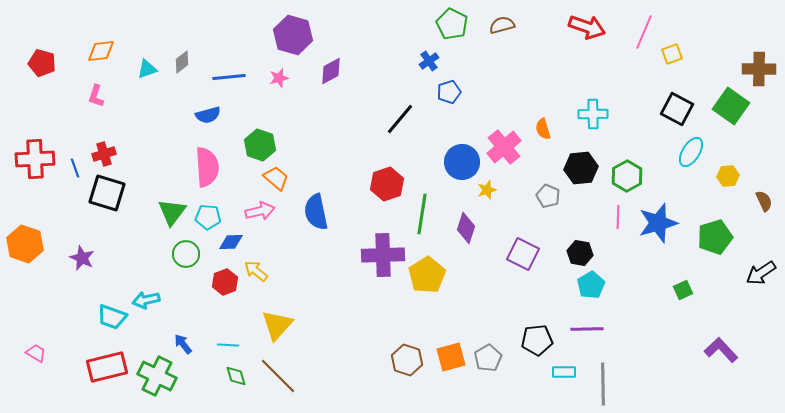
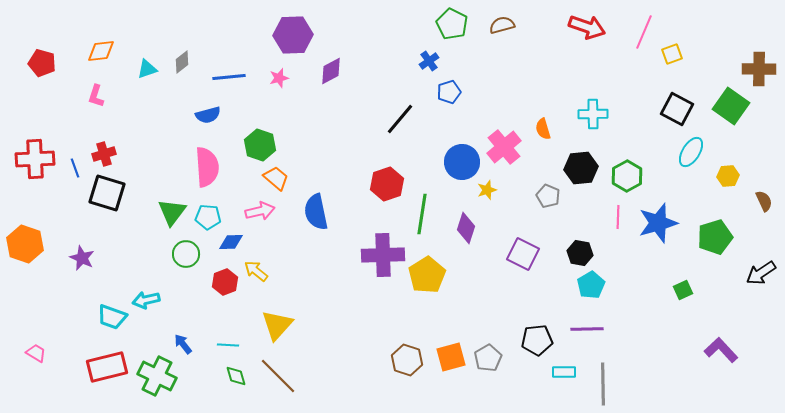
purple hexagon at (293, 35): rotated 18 degrees counterclockwise
